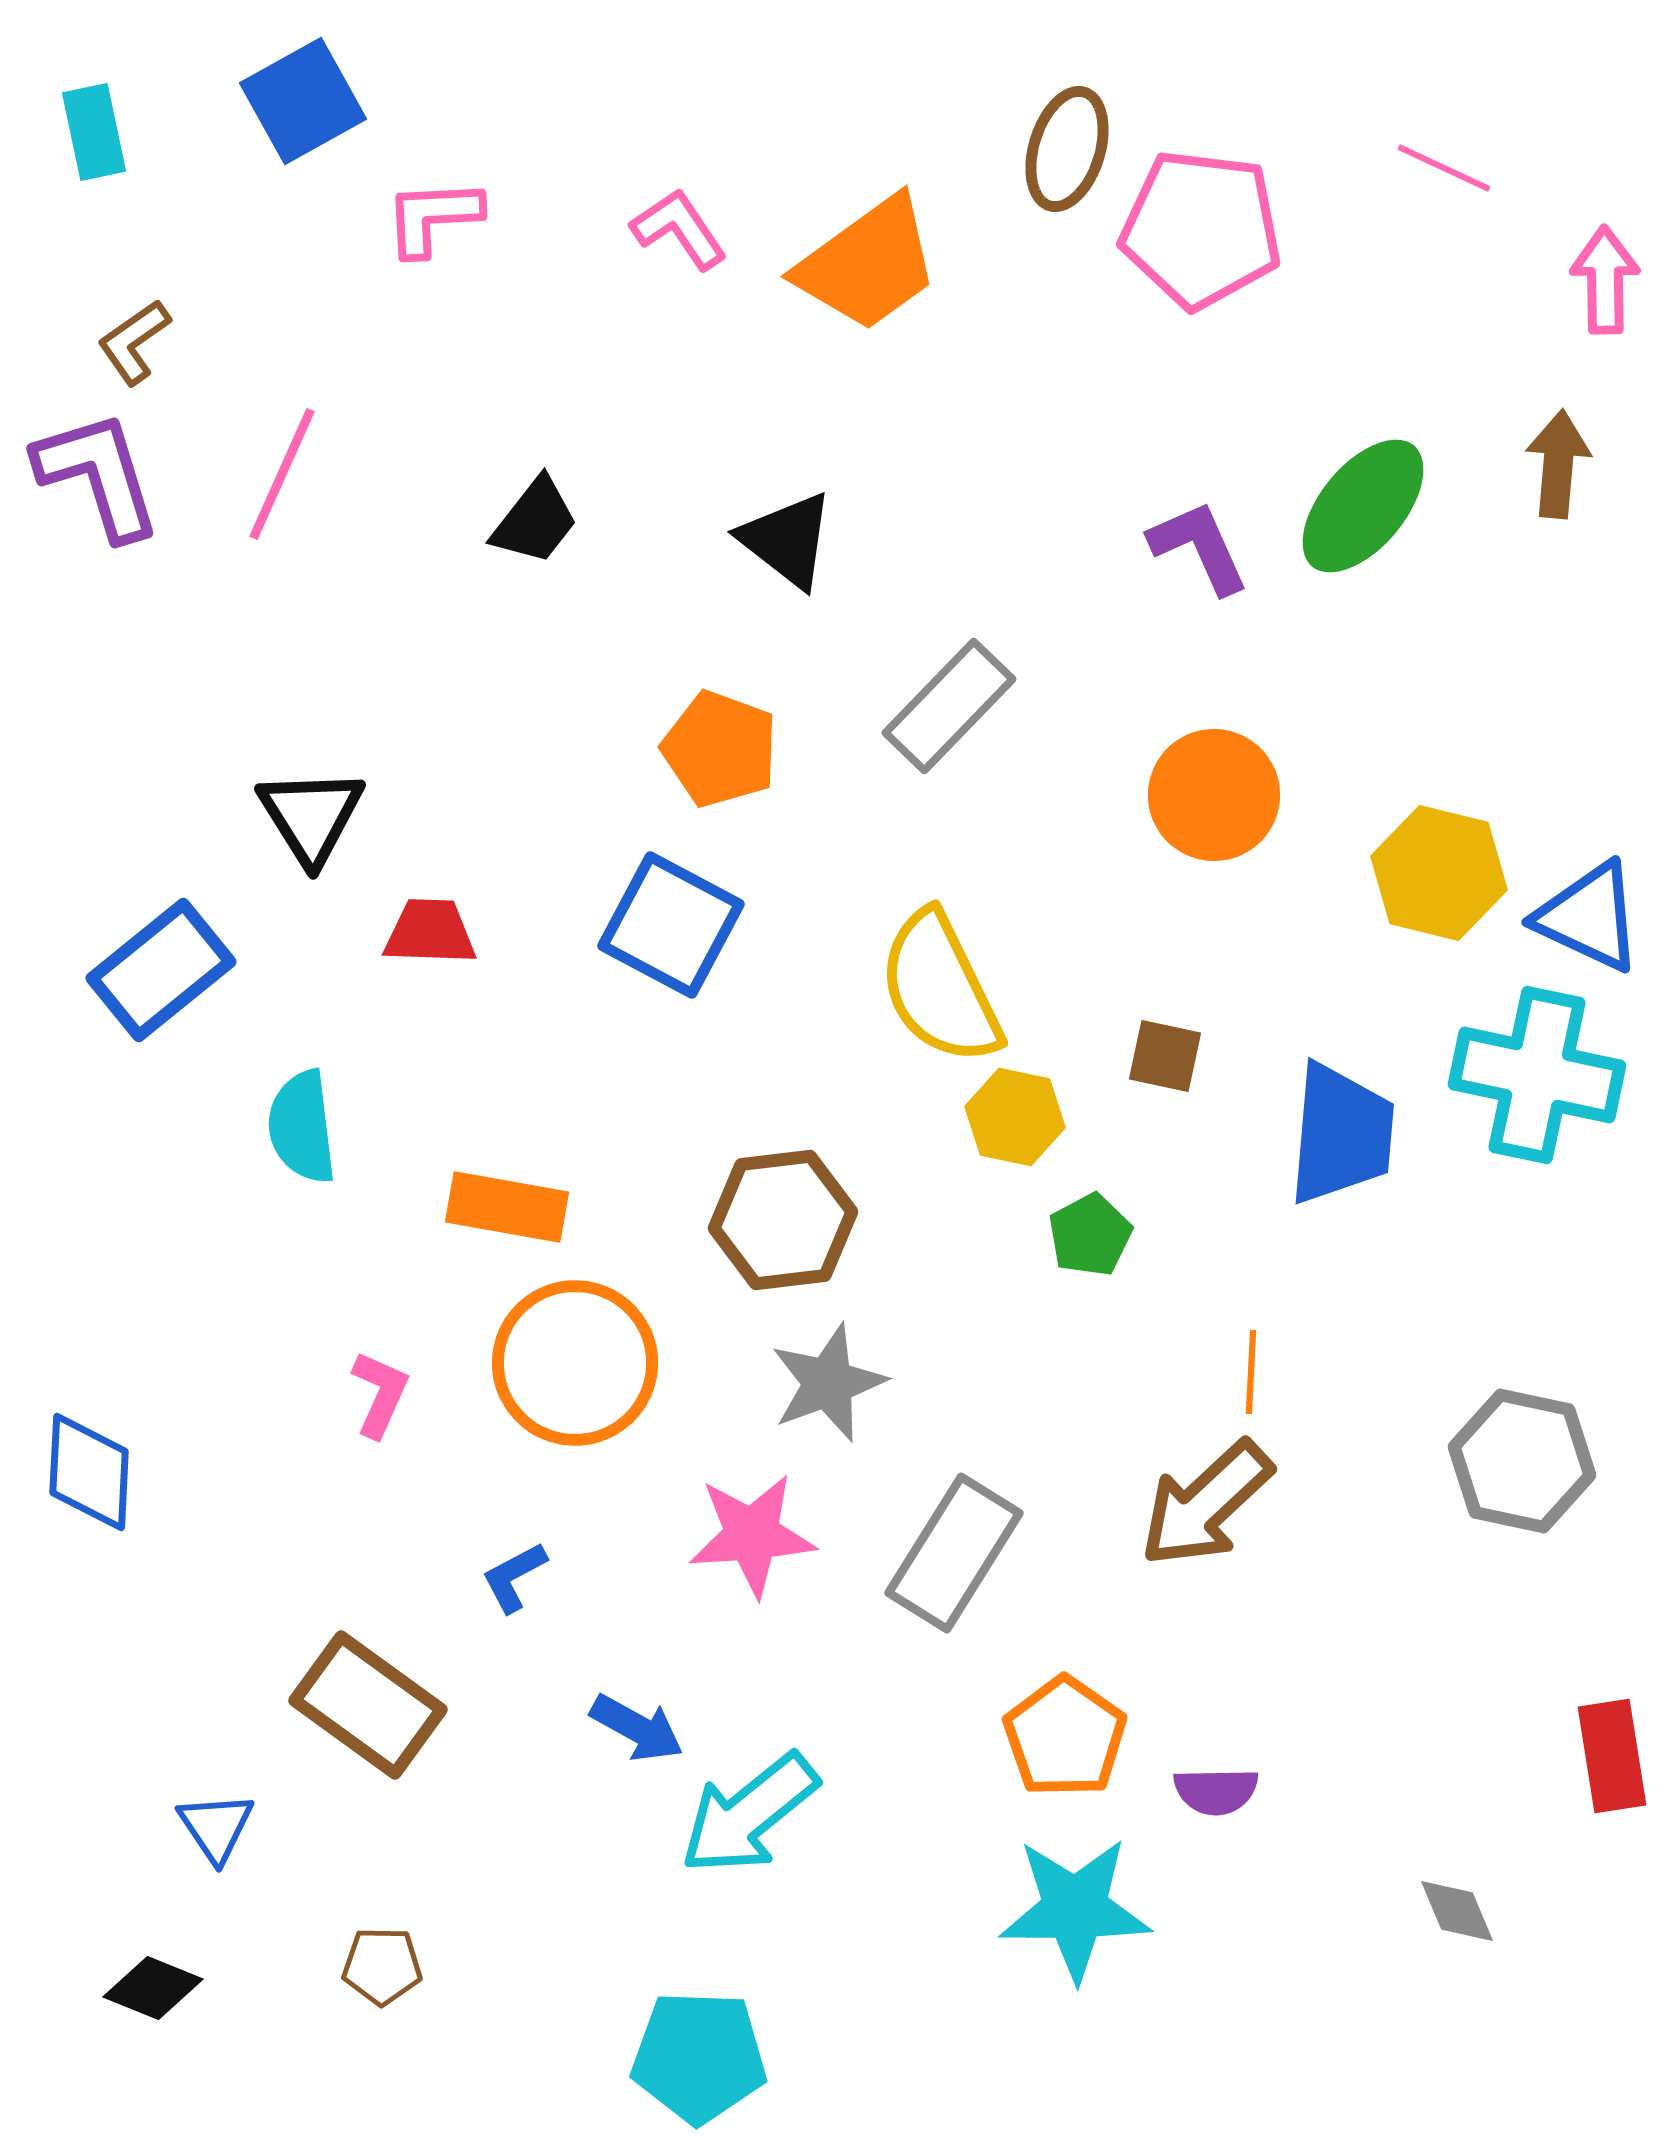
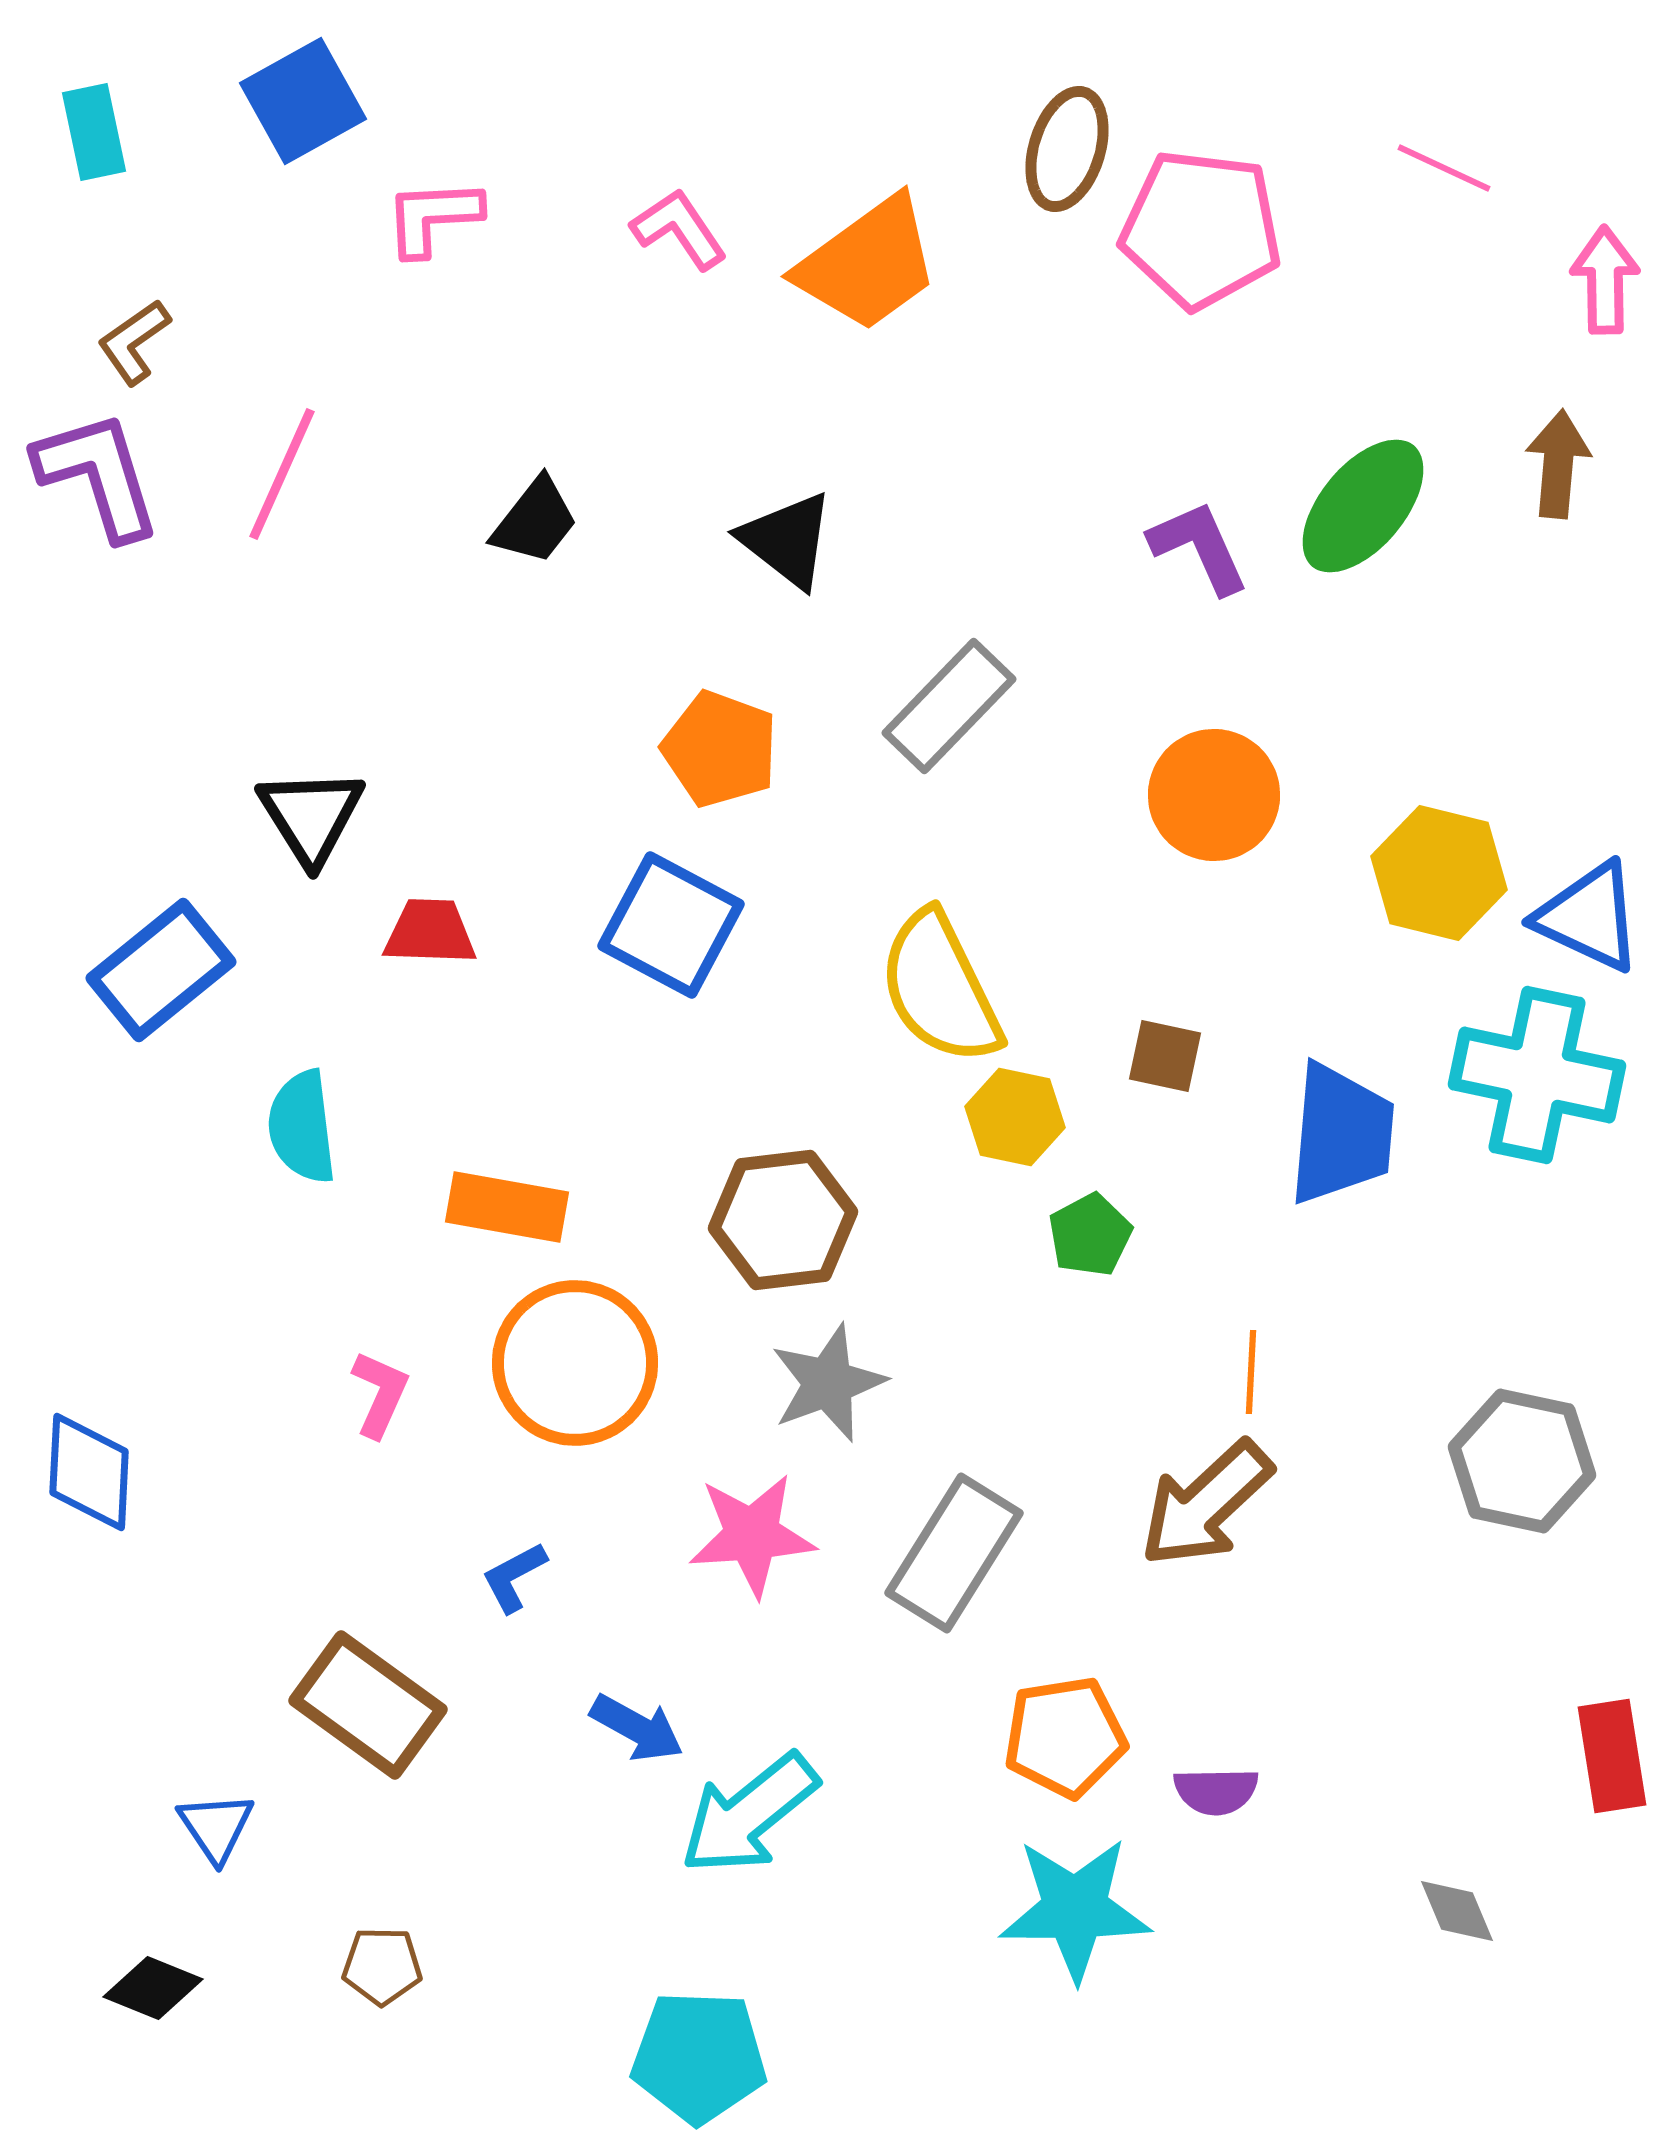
orange pentagon at (1065, 1737): rotated 28 degrees clockwise
